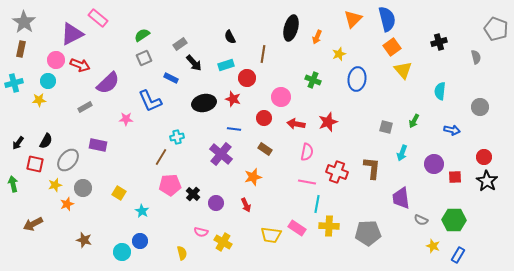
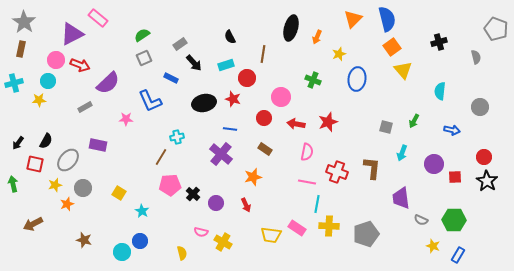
blue line at (234, 129): moved 4 px left
gray pentagon at (368, 233): moved 2 px left, 1 px down; rotated 15 degrees counterclockwise
